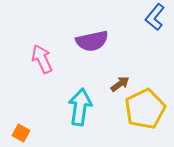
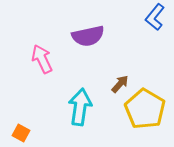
purple semicircle: moved 4 px left, 5 px up
brown arrow: rotated 12 degrees counterclockwise
yellow pentagon: rotated 15 degrees counterclockwise
